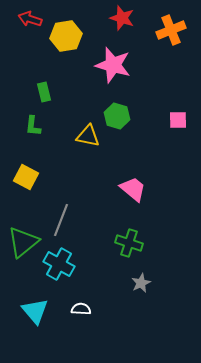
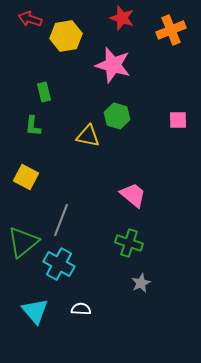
pink trapezoid: moved 6 px down
